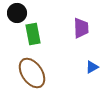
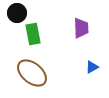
brown ellipse: rotated 16 degrees counterclockwise
